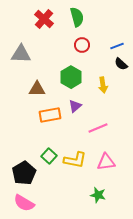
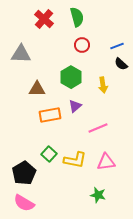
green square: moved 2 px up
